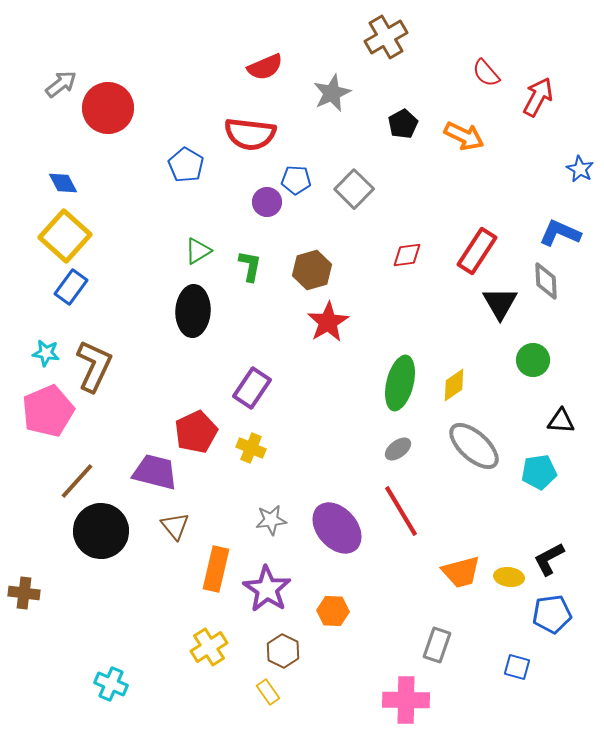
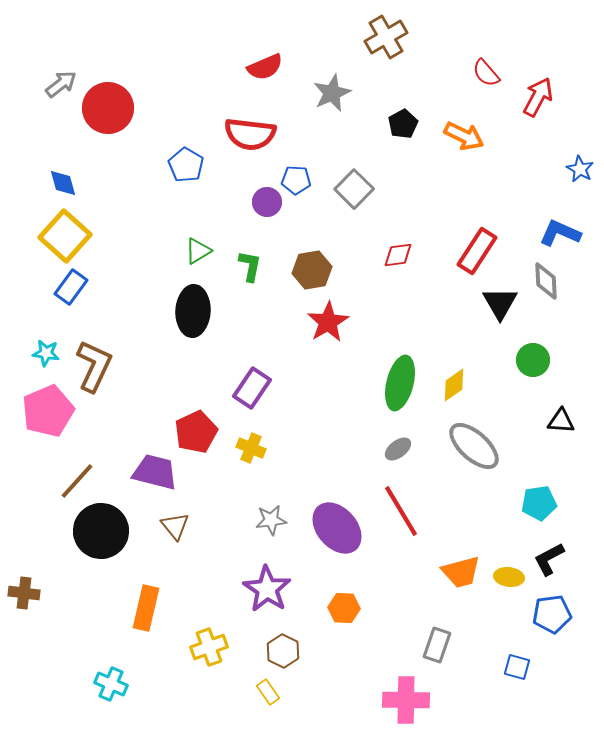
blue diamond at (63, 183): rotated 12 degrees clockwise
red diamond at (407, 255): moved 9 px left
brown hexagon at (312, 270): rotated 6 degrees clockwise
cyan pentagon at (539, 472): moved 31 px down
orange rectangle at (216, 569): moved 70 px left, 39 px down
orange hexagon at (333, 611): moved 11 px right, 3 px up
yellow cross at (209, 647): rotated 12 degrees clockwise
